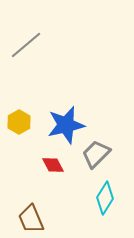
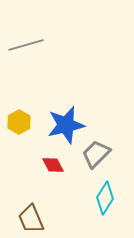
gray line: rotated 24 degrees clockwise
